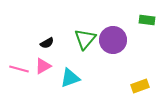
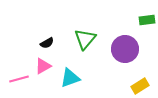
green rectangle: rotated 14 degrees counterclockwise
purple circle: moved 12 px right, 9 px down
pink line: moved 10 px down; rotated 30 degrees counterclockwise
yellow rectangle: rotated 12 degrees counterclockwise
